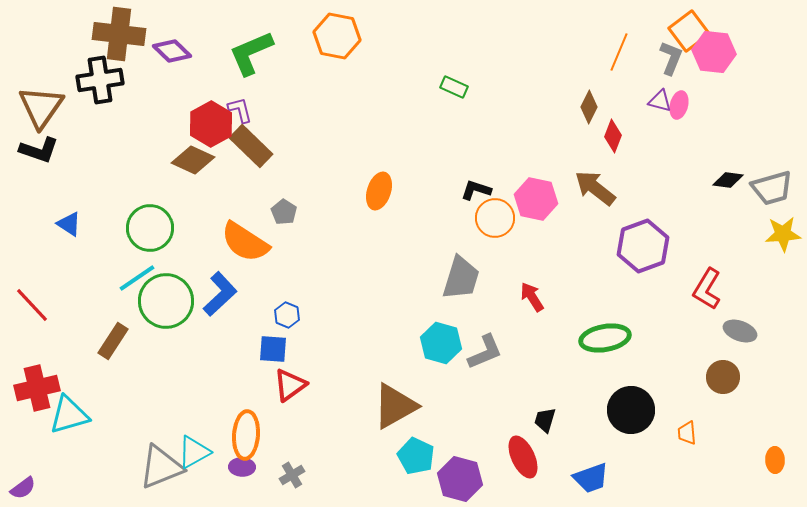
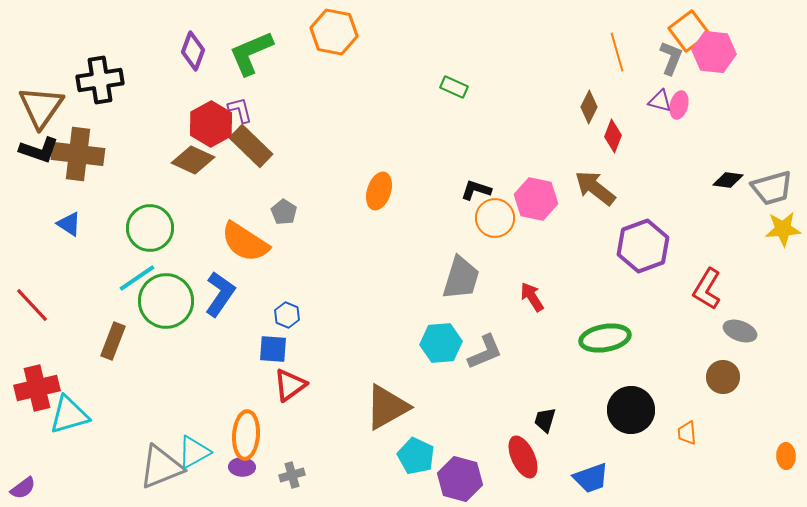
brown cross at (119, 34): moved 41 px left, 120 px down
orange hexagon at (337, 36): moved 3 px left, 4 px up
purple diamond at (172, 51): moved 21 px right; rotated 66 degrees clockwise
orange line at (619, 52): moved 2 px left; rotated 39 degrees counterclockwise
yellow star at (783, 234): moved 5 px up
blue L-shape at (220, 294): rotated 12 degrees counterclockwise
brown rectangle at (113, 341): rotated 12 degrees counterclockwise
cyan hexagon at (441, 343): rotated 21 degrees counterclockwise
brown triangle at (395, 406): moved 8 px left, 1 px down
orange ellipse at (775, 460): moved 11 px right, 4 px up
gray cross at (292, 475): rotated 15 degrees clockwise
